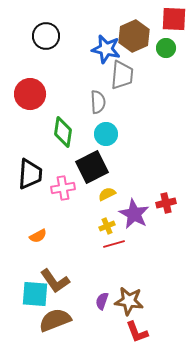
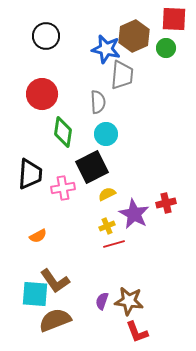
red circle: moved 12 px right
